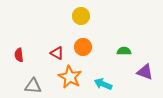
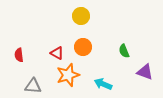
green semicircle: rotated 112 degrees counterclockwise
orange star: moved 2 px left, 2 px up; rotated 25 degrees clockwise
